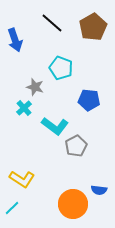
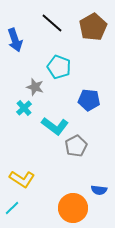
cyan pentagon: moved 2 px left, 1 px up
orange circle: moved 4 px down
